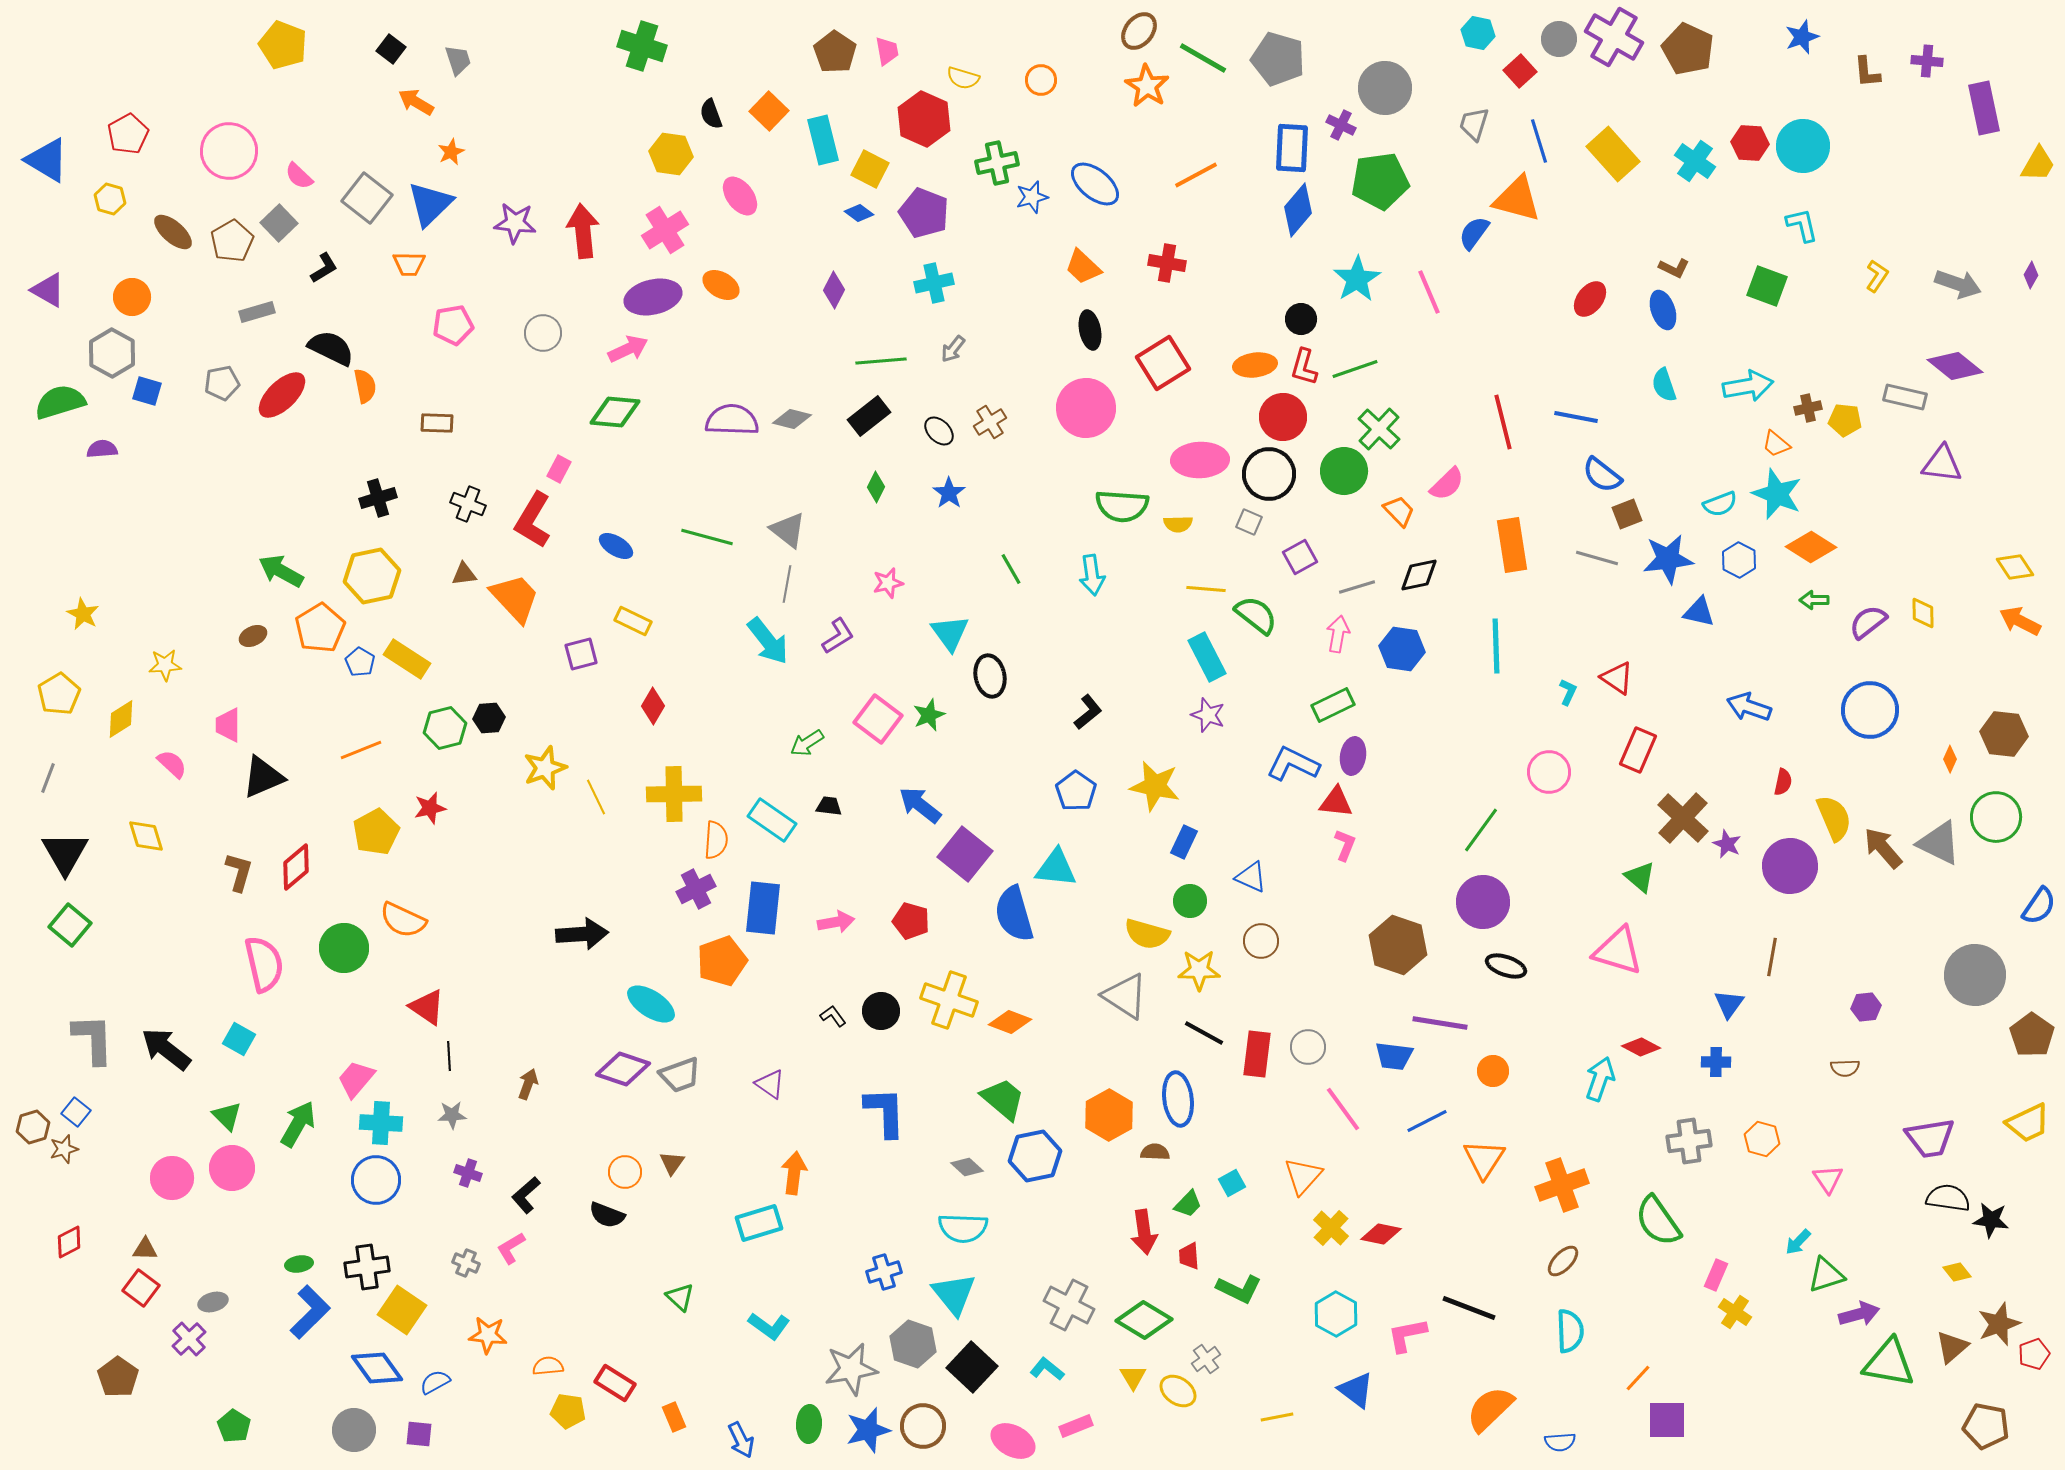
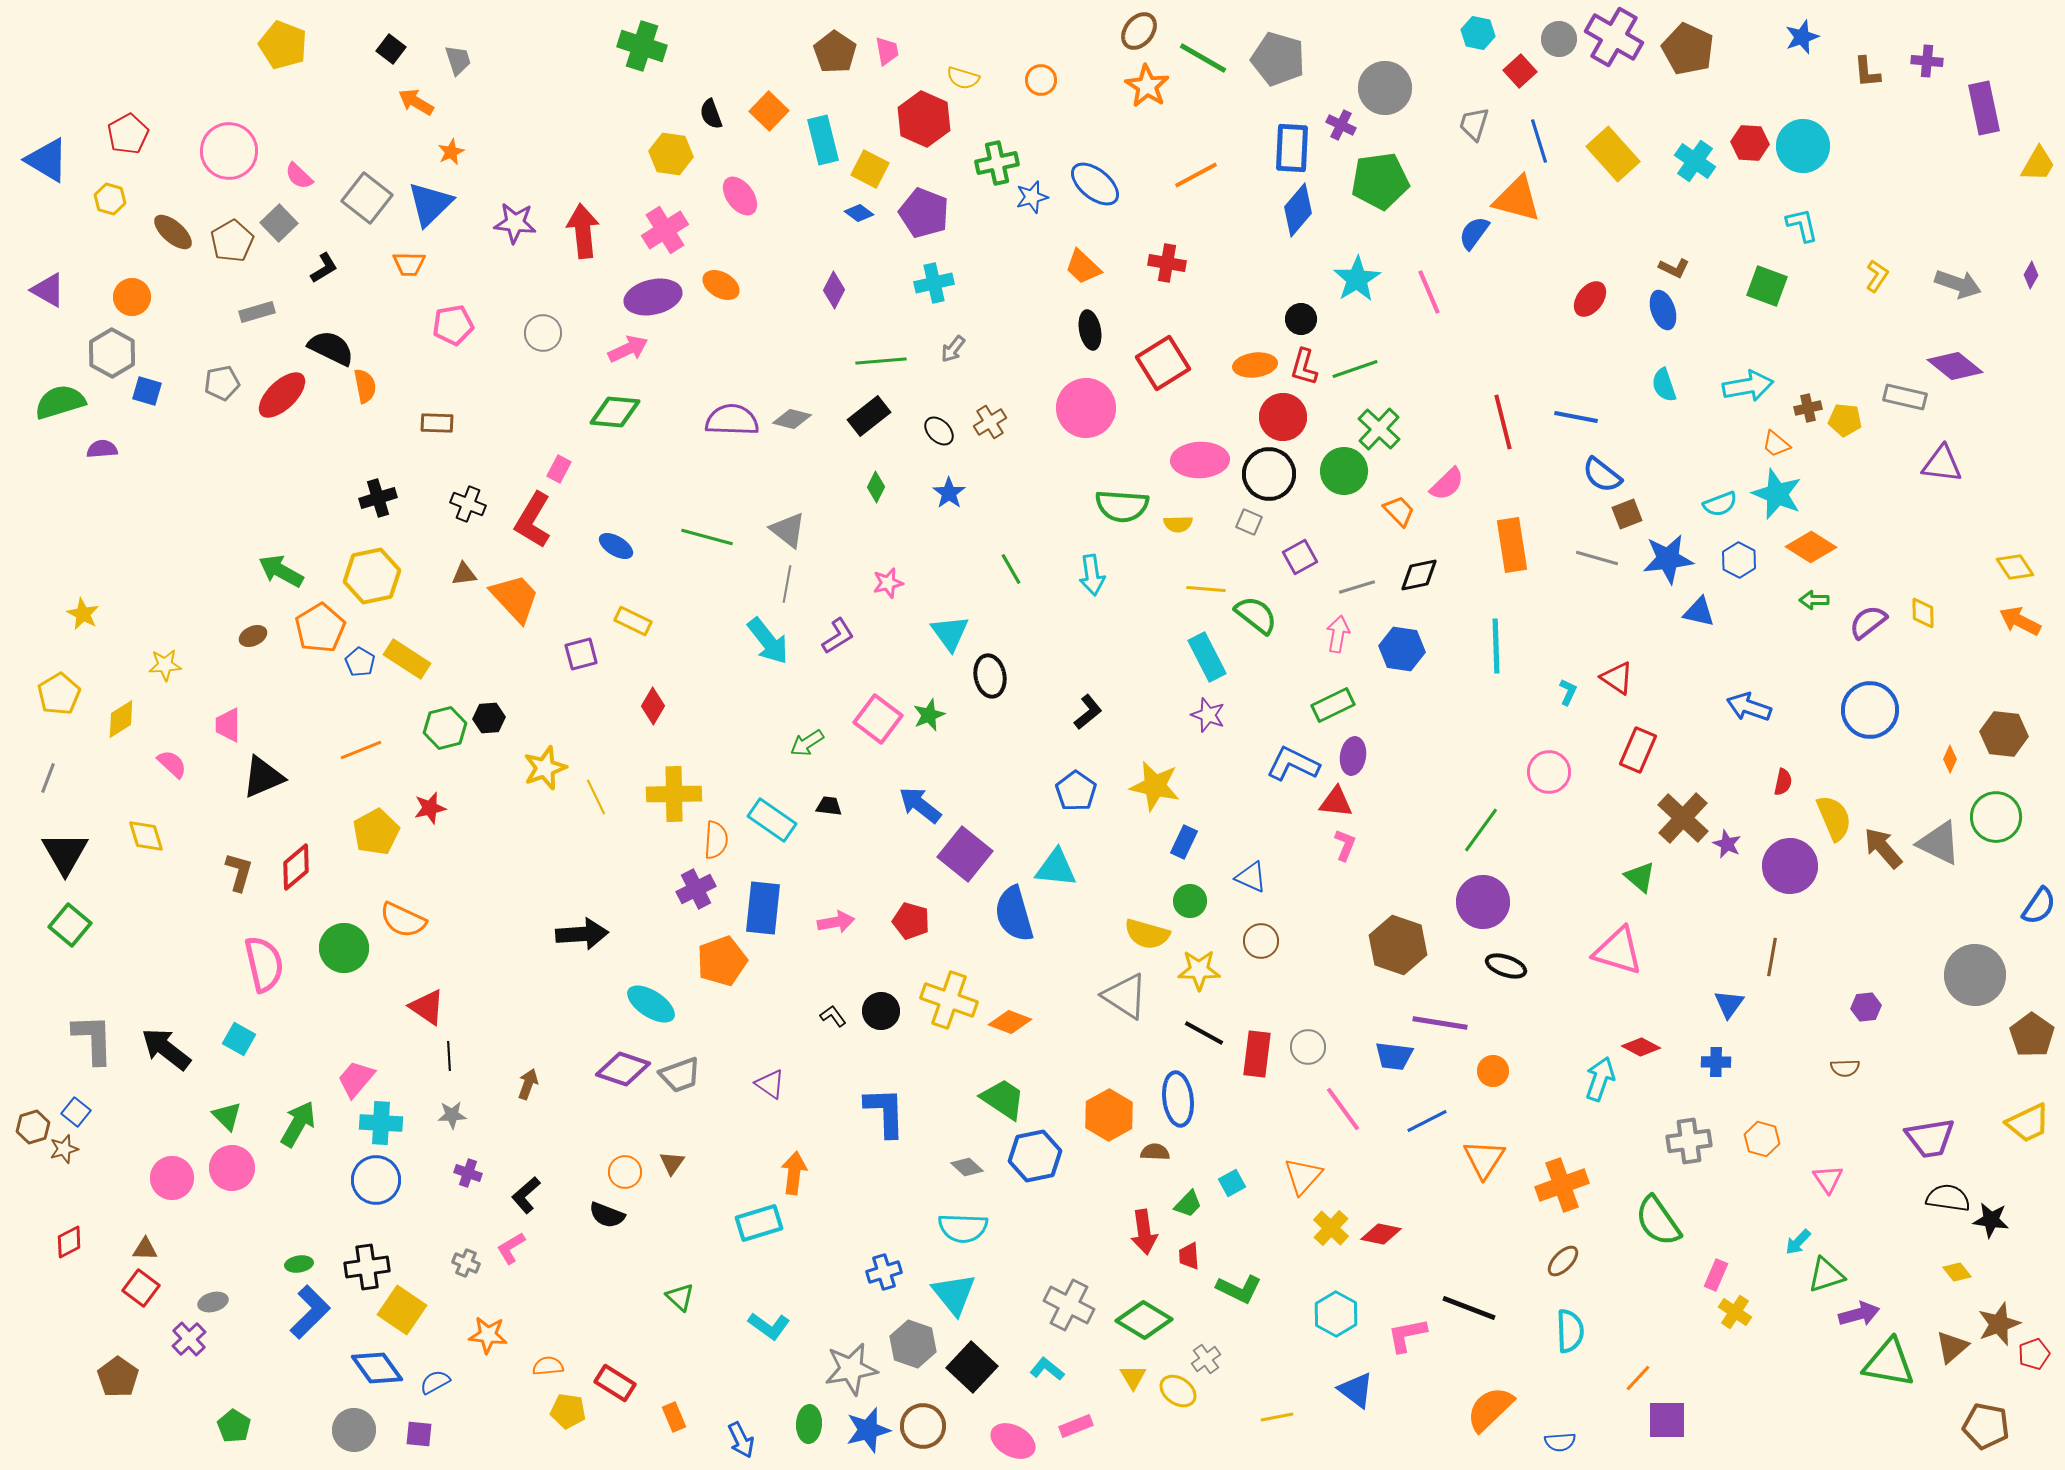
green trapezoid at (1003, 1099): rotated 6 degrees counterclockwise
